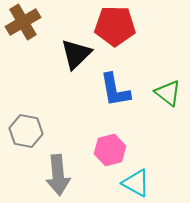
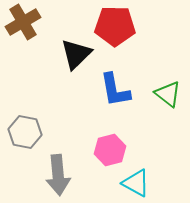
green triangle: moved 1 px down
gray hexagon: moved 1 px left, 1 px down
